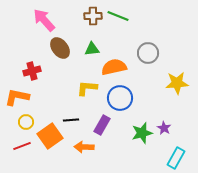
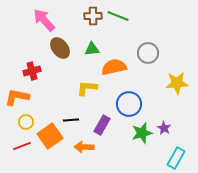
blue circle: moved 9 px right, 6 px down
